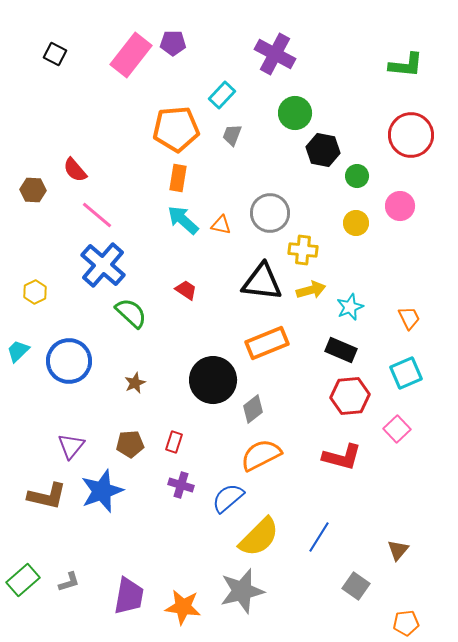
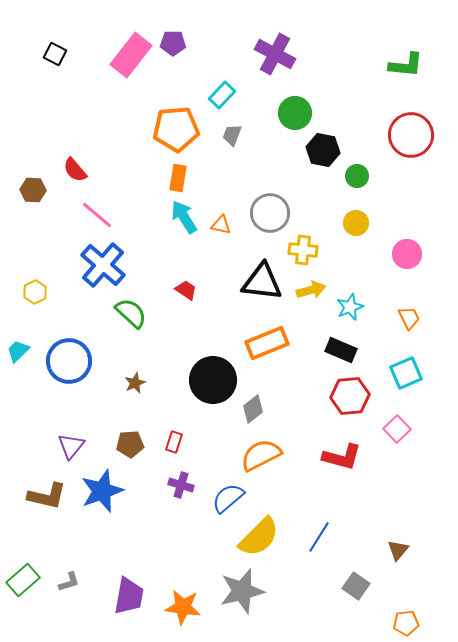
pink circle at (400, 206): moved 7 px right, 48 px down
cyan arrow at (183, 220): moved 1 px right, 3 px up; rotated 16 degrees clockwise
